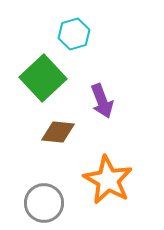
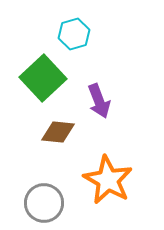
purple arrow: moved 3 px left
